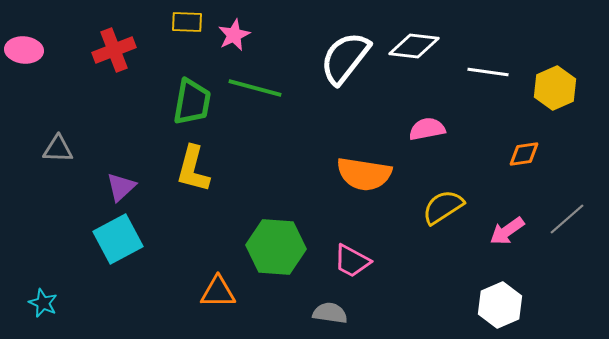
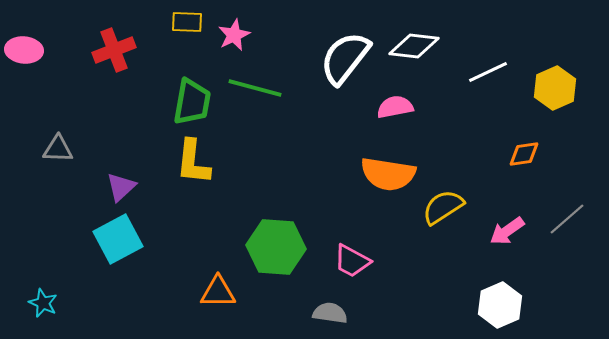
white line: rotated 33 degrees counterclockwise
pink semicircle: moved 32 px left, 22 px up
yellow L-shape: moved 7 px up; rotated 9 degrees counterclockwise
orange semicircle: moved 24 px right
